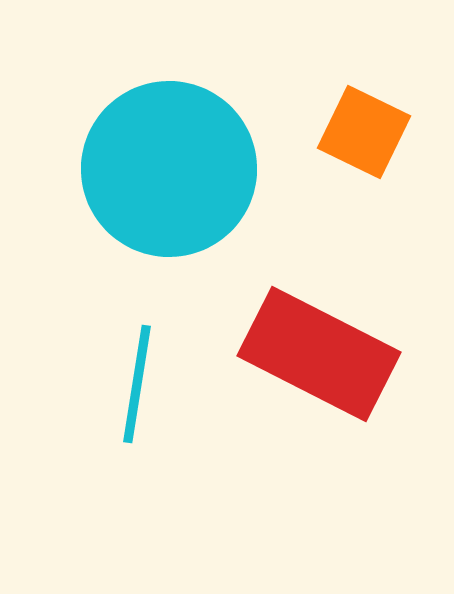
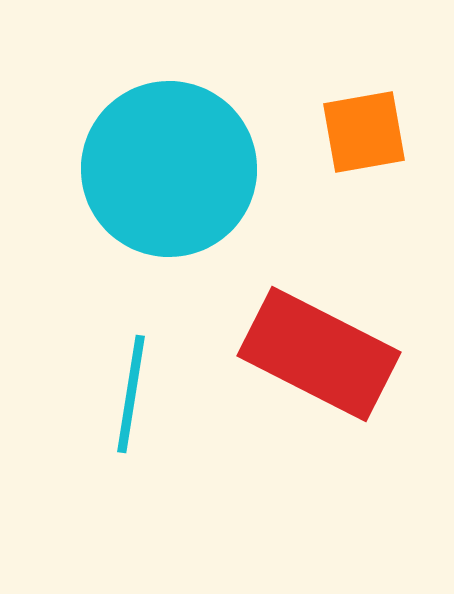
orange square: rotated 36 degrees counterclockwise
cyan line: moved 6 px left, 10 px down
